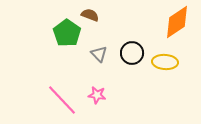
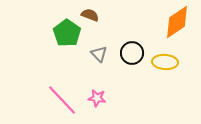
pink star: moved 3 px down
